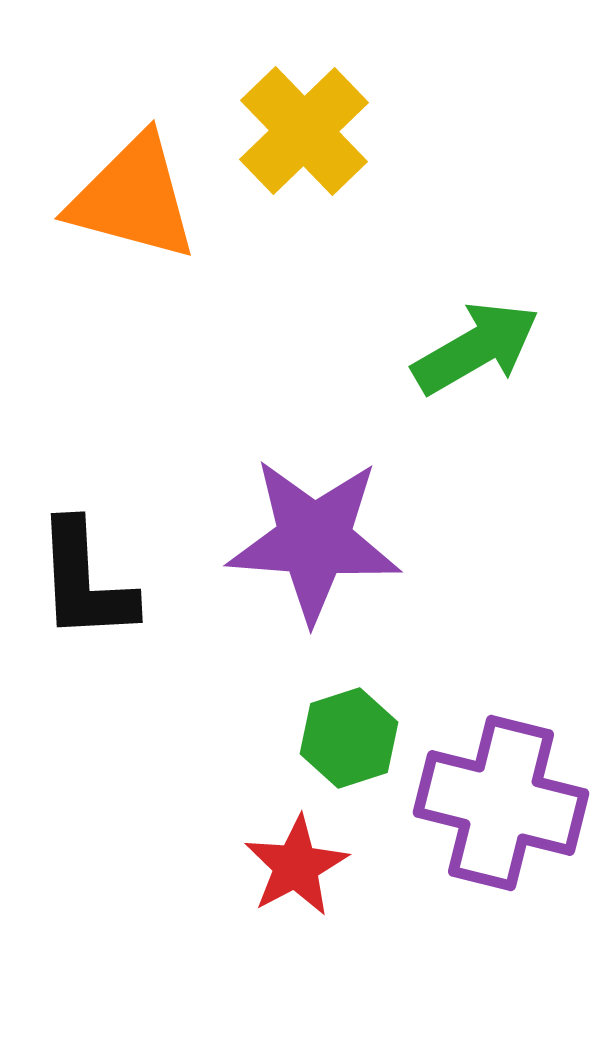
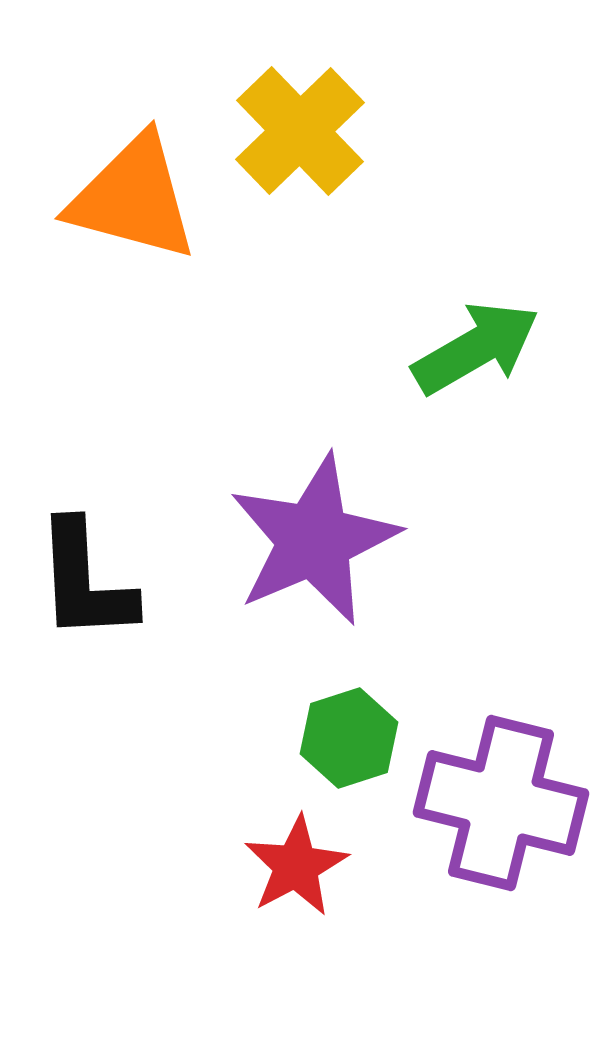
yellow cross: moved 4 px left
purple star: rotated 27 degrees counterclockwise
